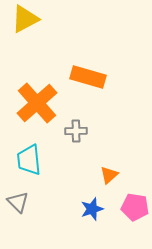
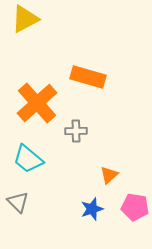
cyan trapezoid: moved 1 px left, 1 px up; rotated 44 degrees counterclockwise
